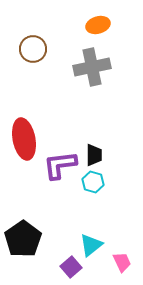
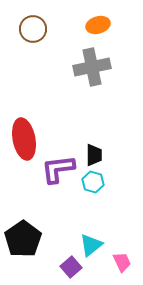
brown circle: moved 20 px up
purple L-shape: moved 2 px left, 4 px down
